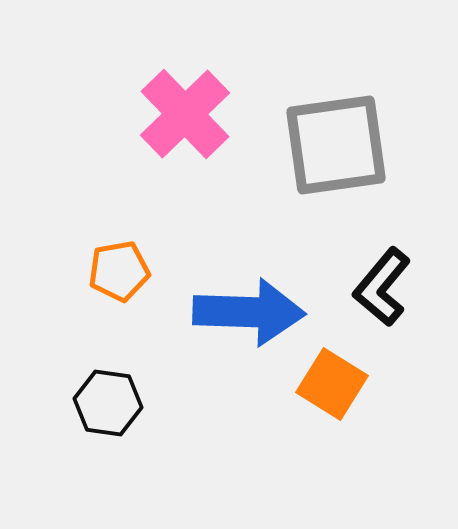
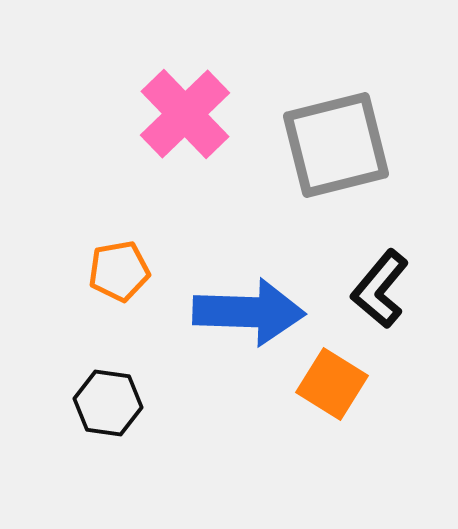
gray square: rotated 6 degrees counterclockwise
black L-shape: moved 2 px left, 2 px down
